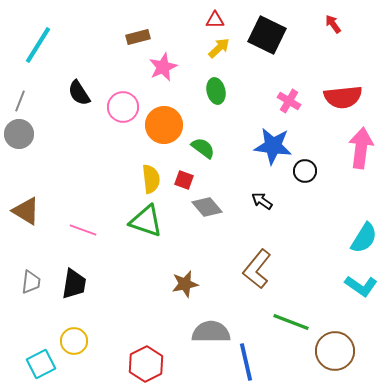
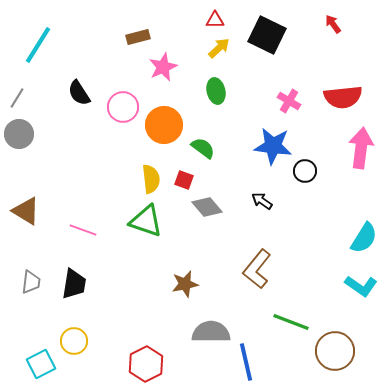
gray line: moved 3 px left, 3 px up; rotated 10 degrees clockwise
